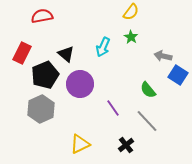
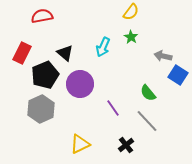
black triangle: moved 1 px left, 1 px up
green semicircle: moved 3 px down
